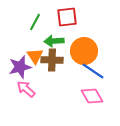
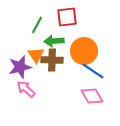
green line: moved 2 px right, 3 px down
orange triangle: moved 1 px right, 1 px up
